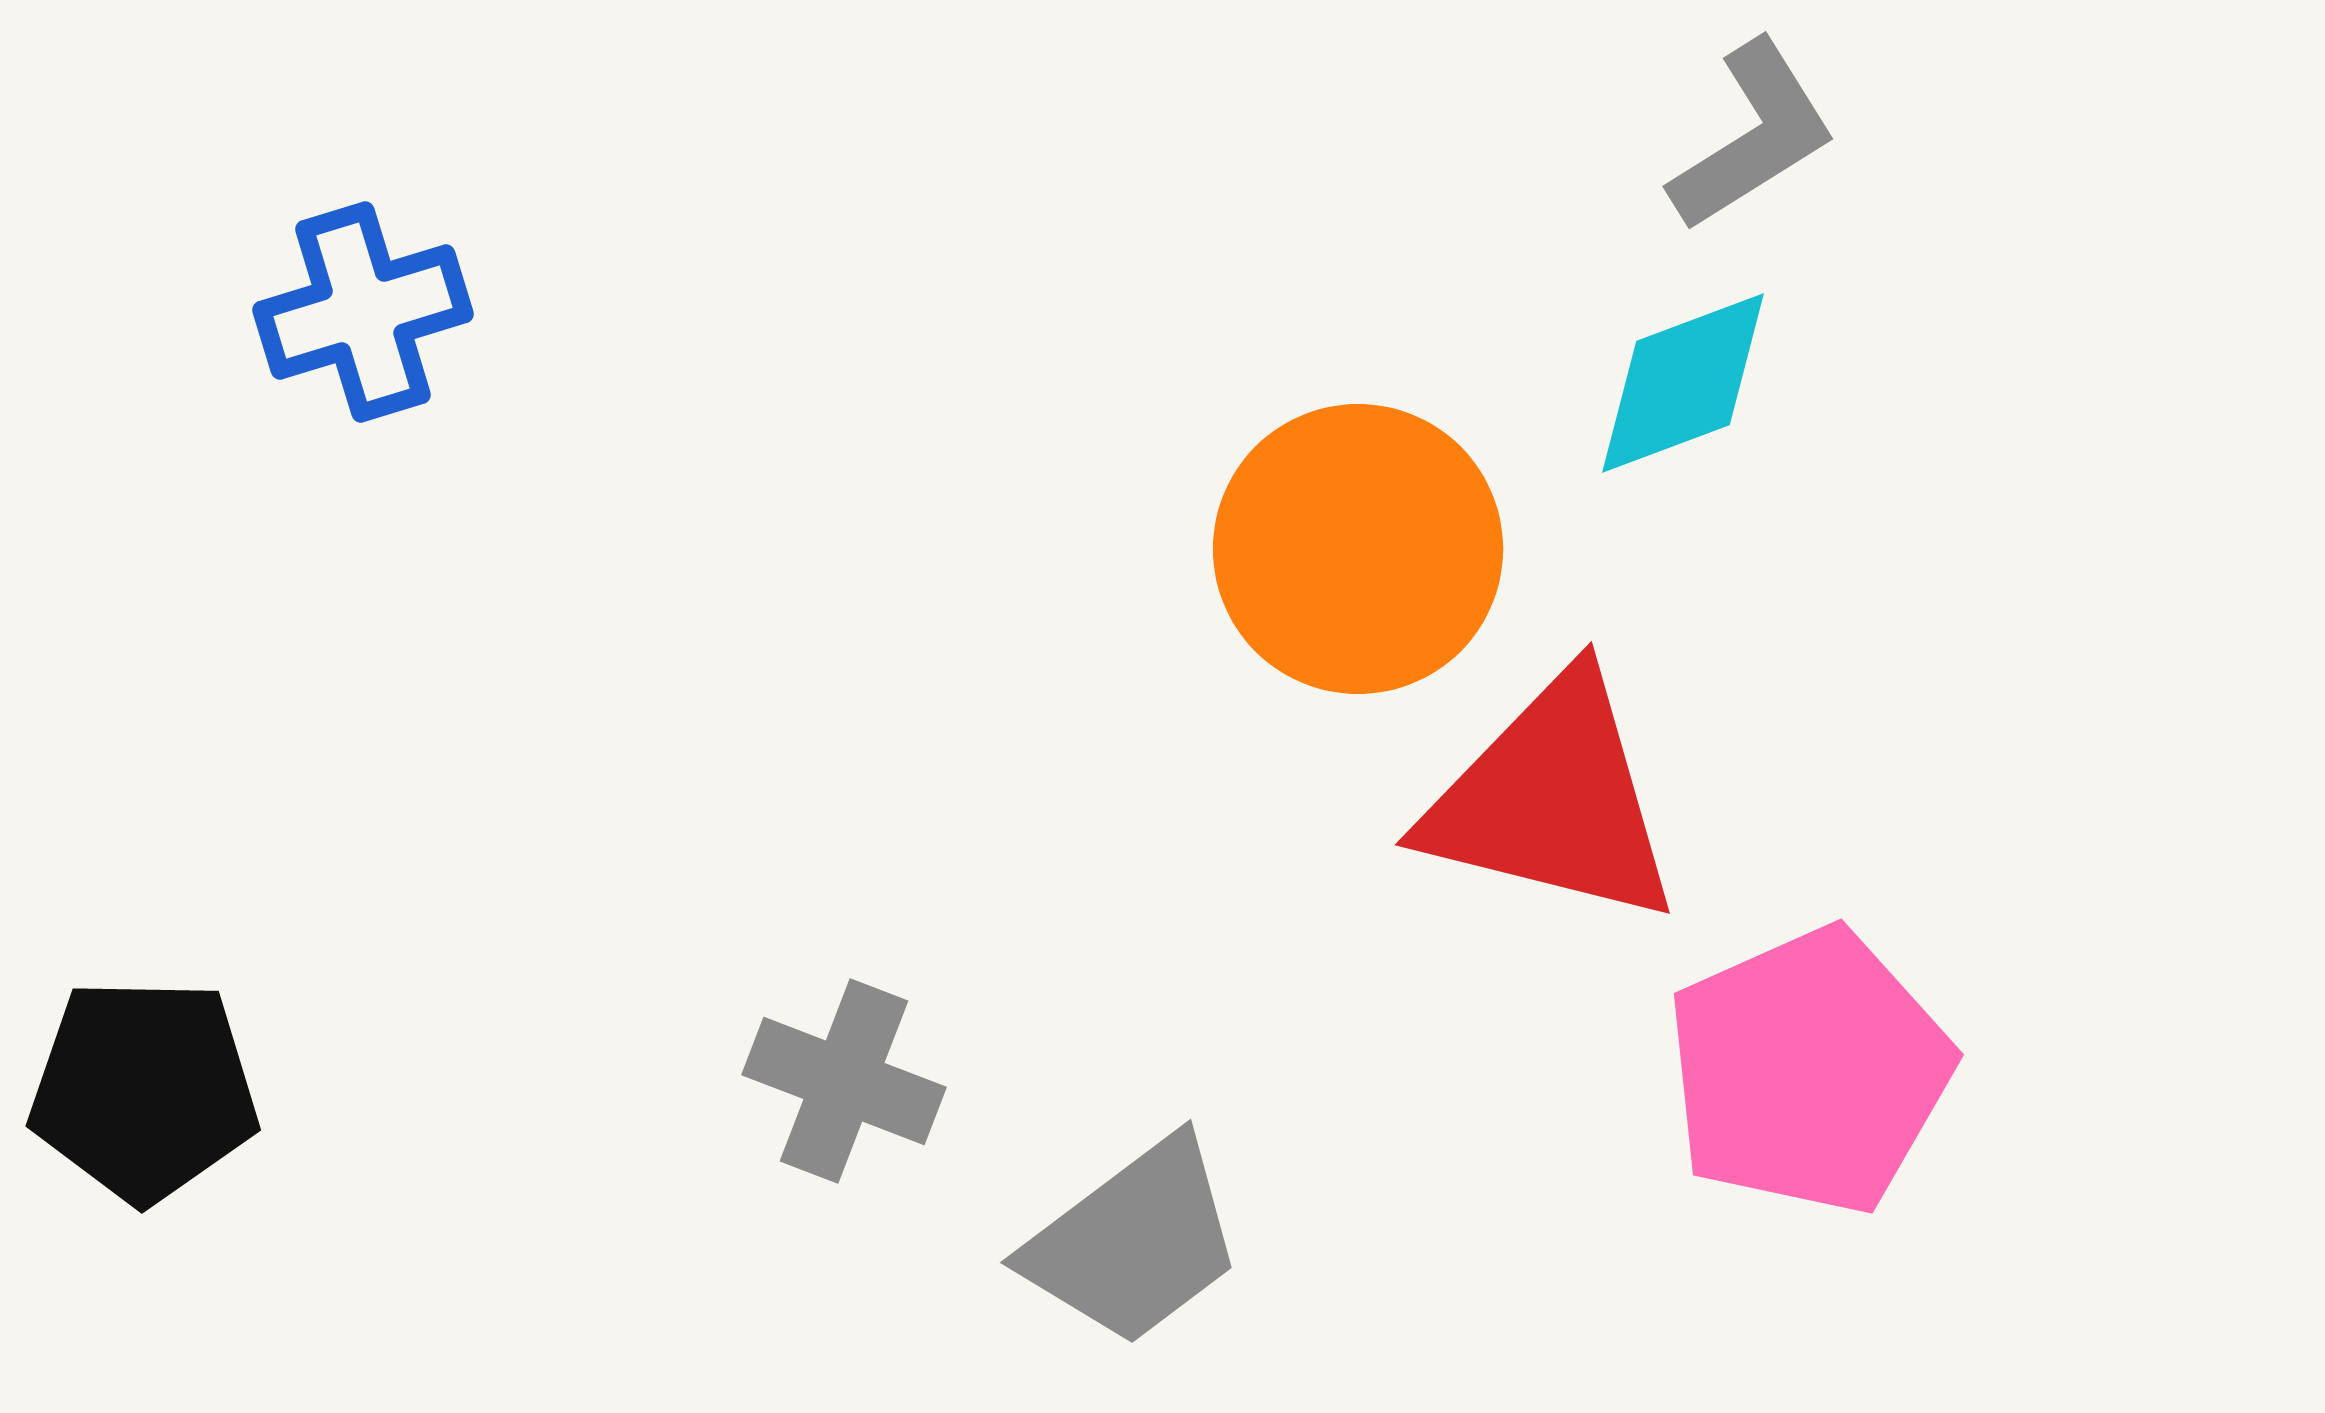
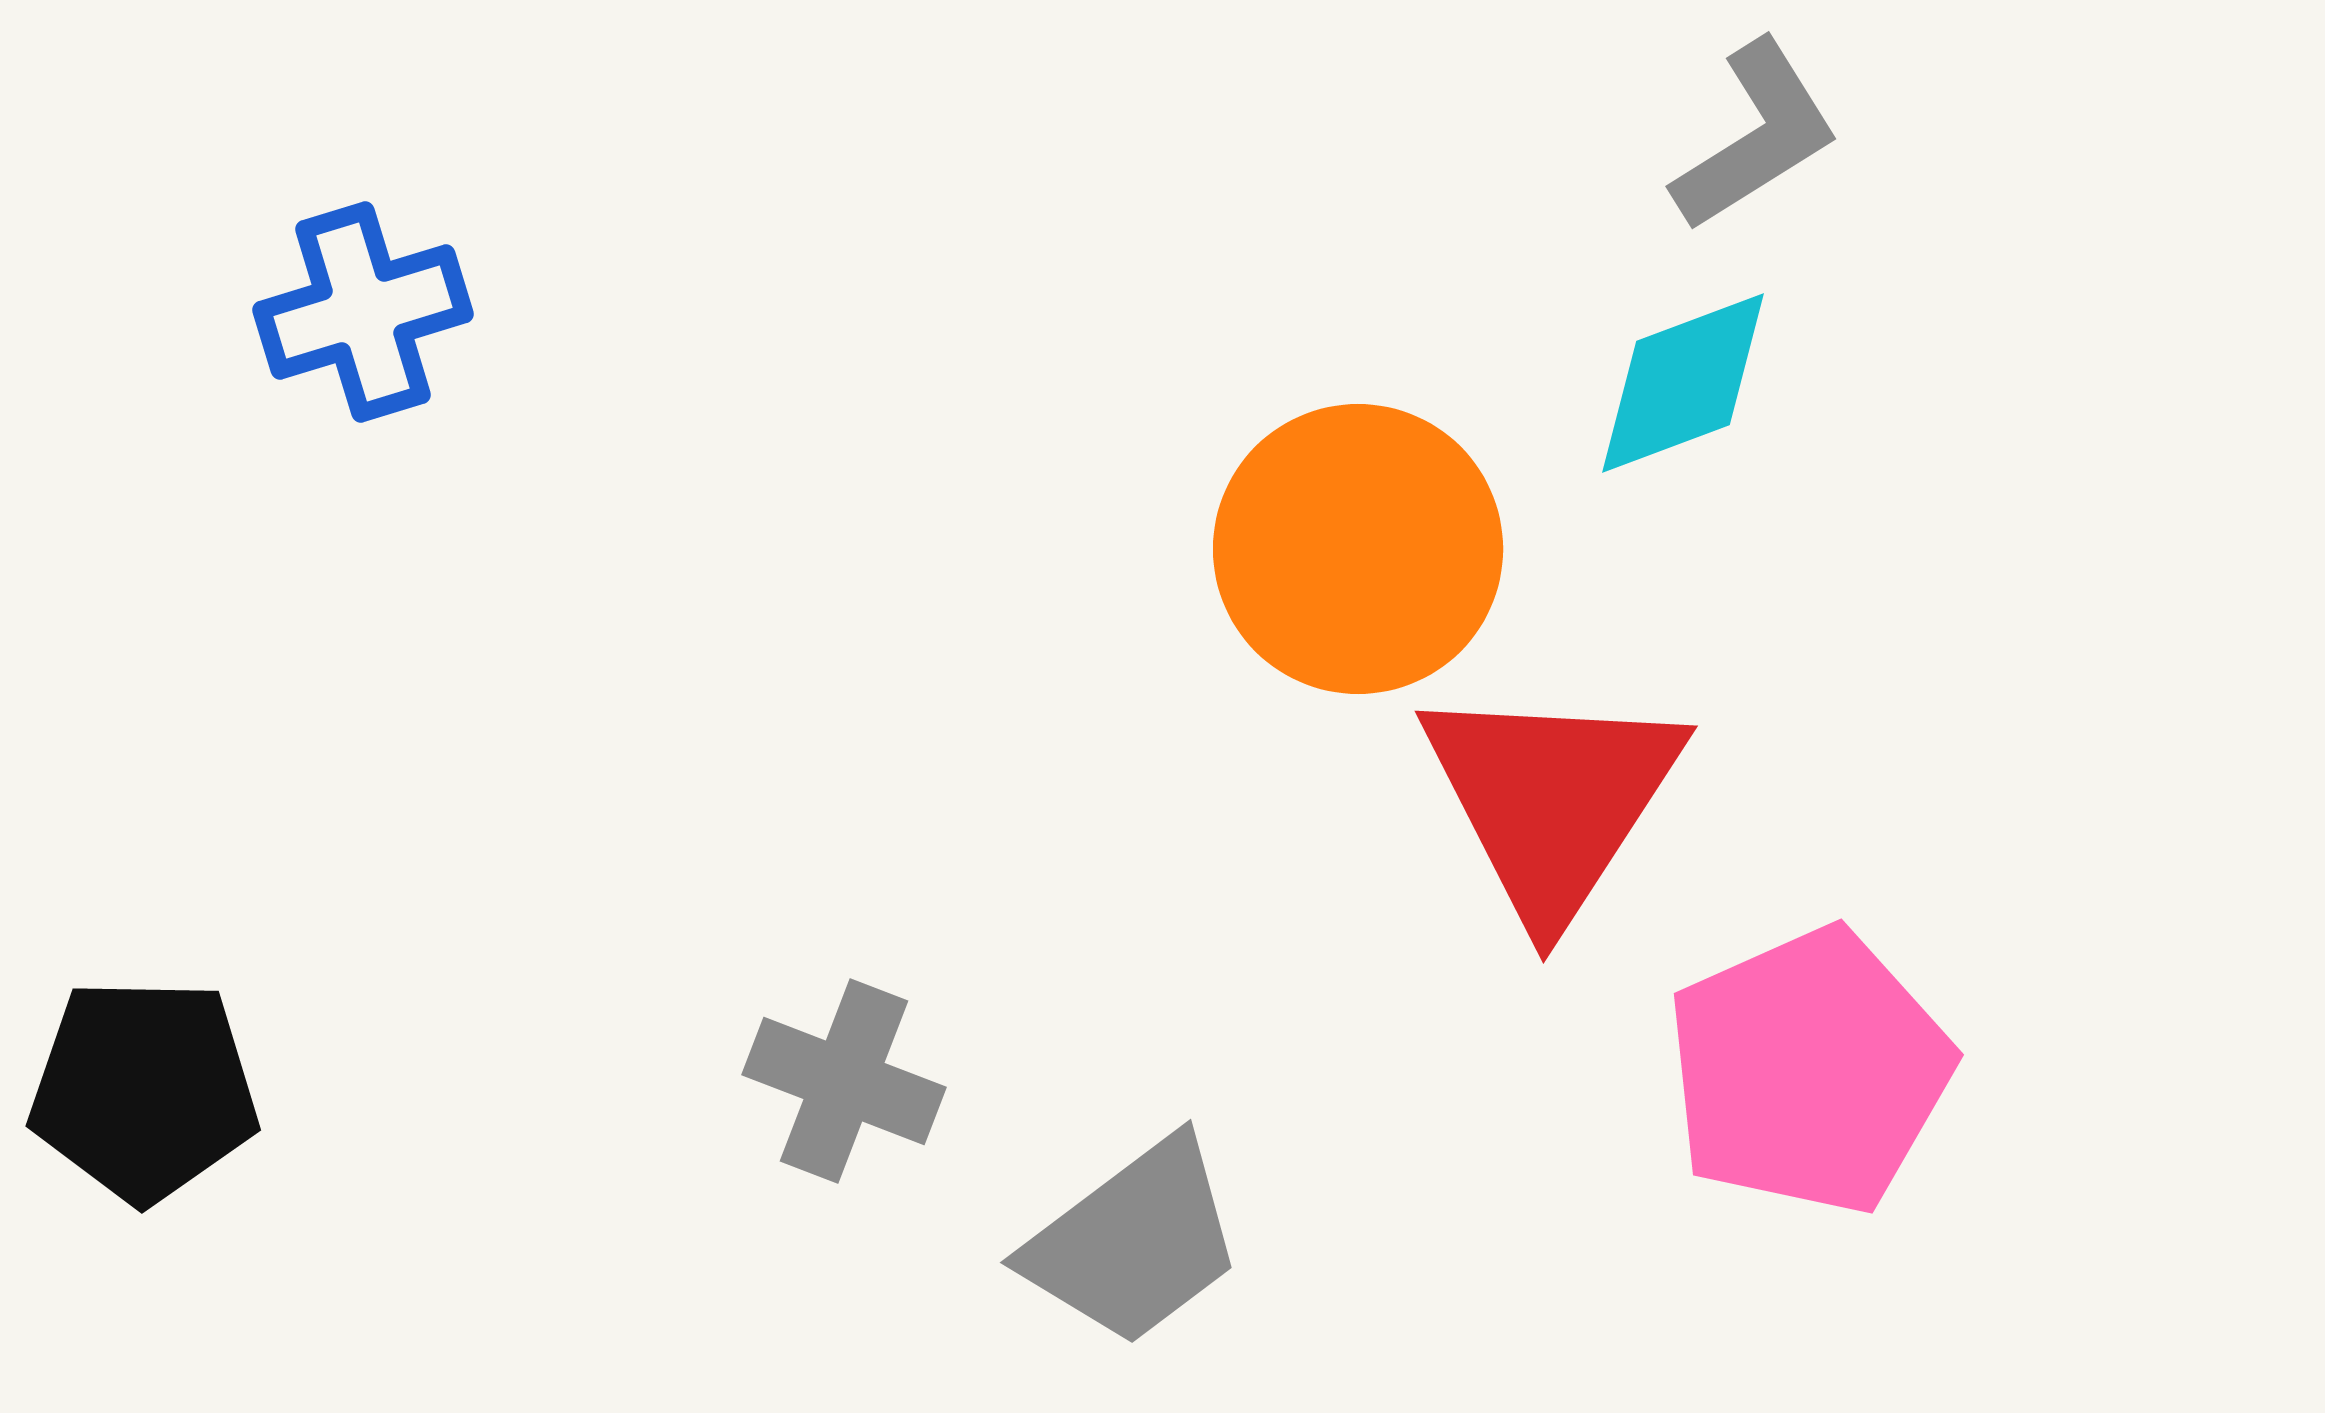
gray L-shape: moved 3 px right
red triangle: rotated 49 degrees clockwise
